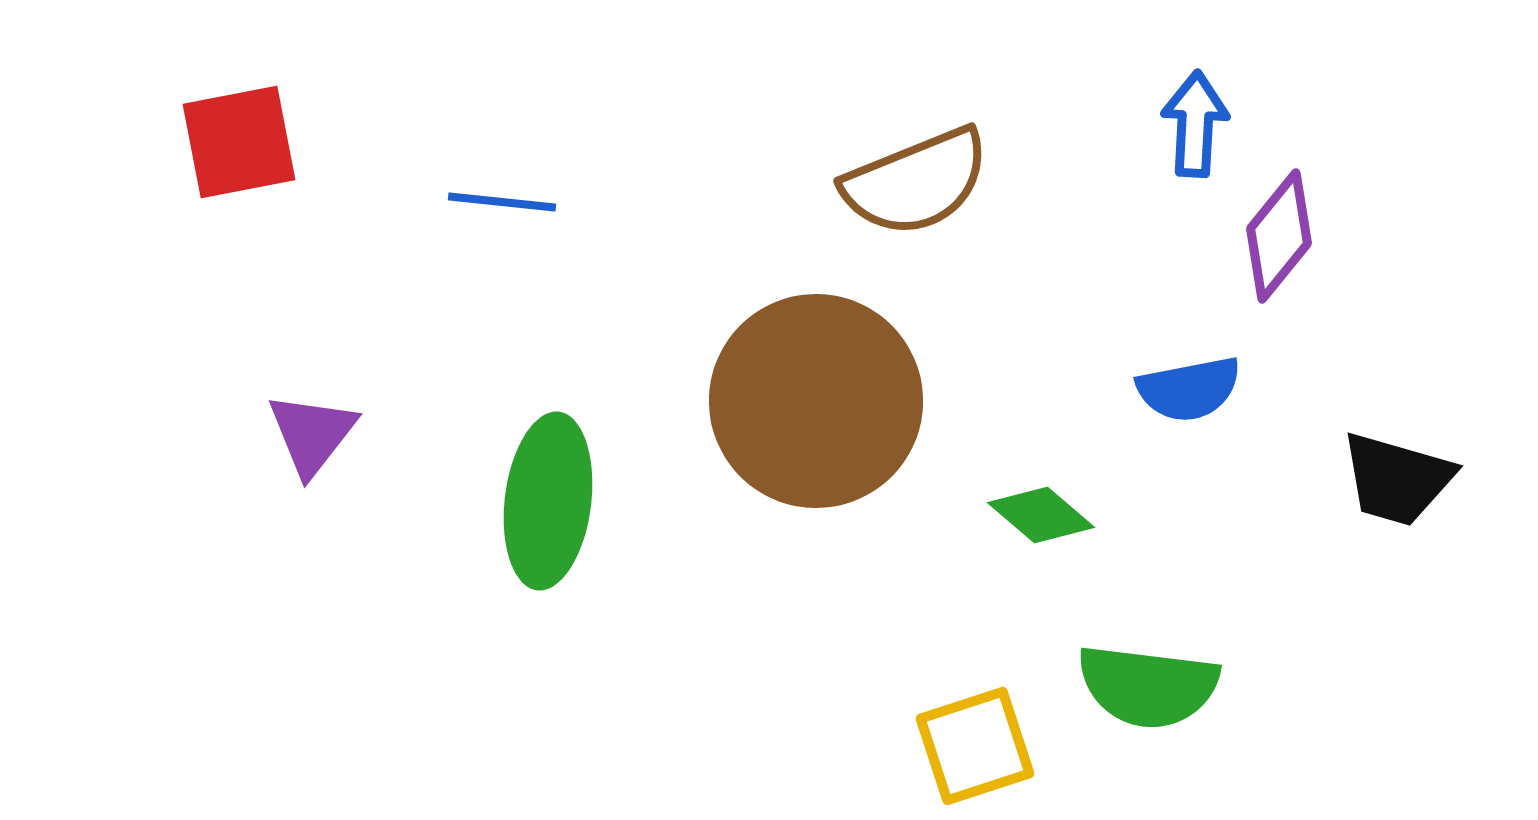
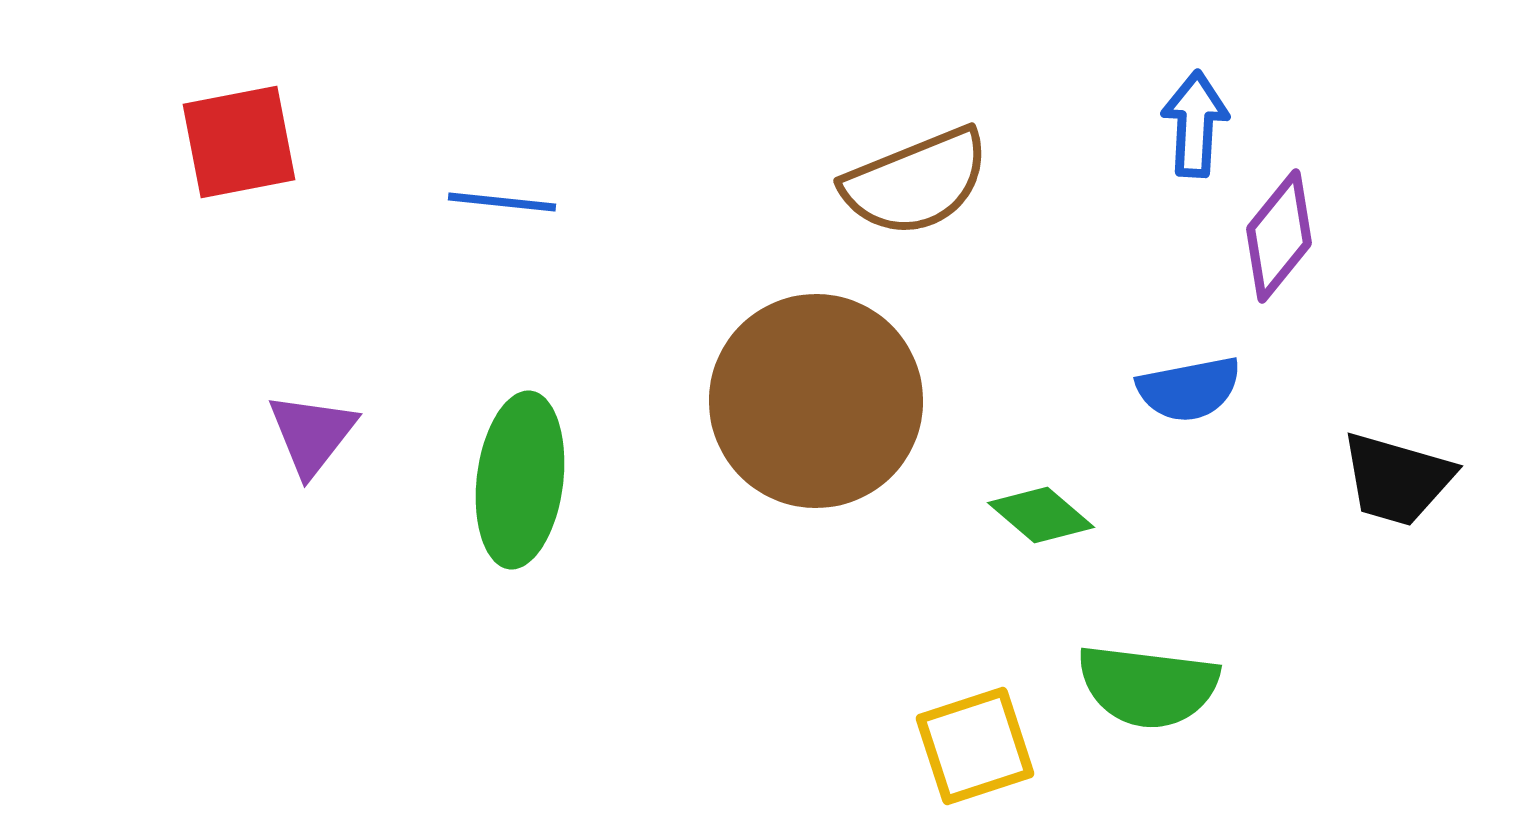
green ellipse: moved 28 px left, 21 px up
